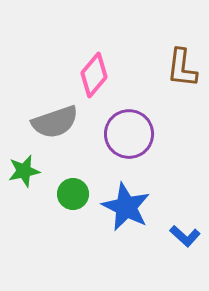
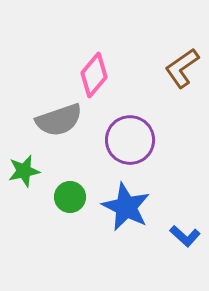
brown L-shape: rotated 48 degrees clockwise
gray semicircle: moved 4 px right, 2 px up
purple circle: moved 1 px right, 6 px down
green circle: moved 3 px left, 3 px down
